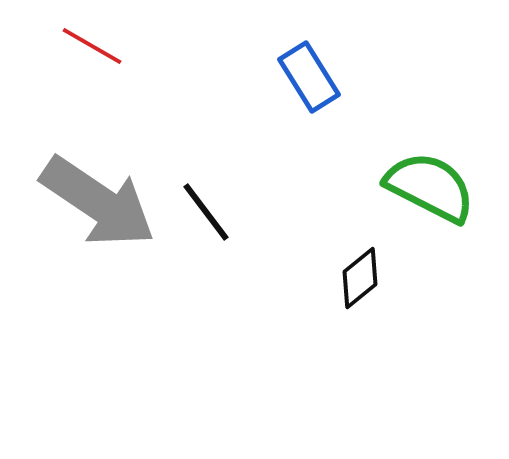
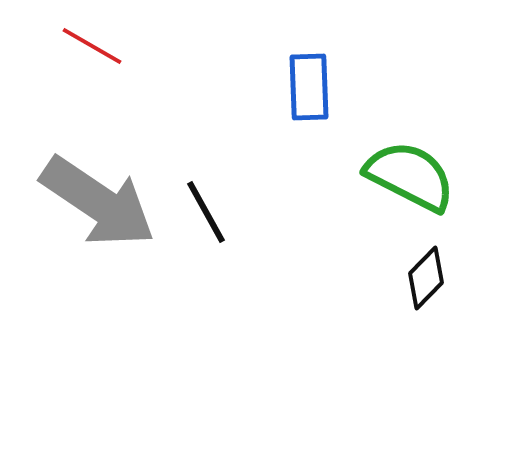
blue rectangle: moved 10 px down; rotated 30 degrees clockwise
green semicircle: moved 20 px left, 11 px up
black line: rotated 8 degrees clockwise
black diamond: moved 66 px right; rotated 6 degrees counterclockwise
